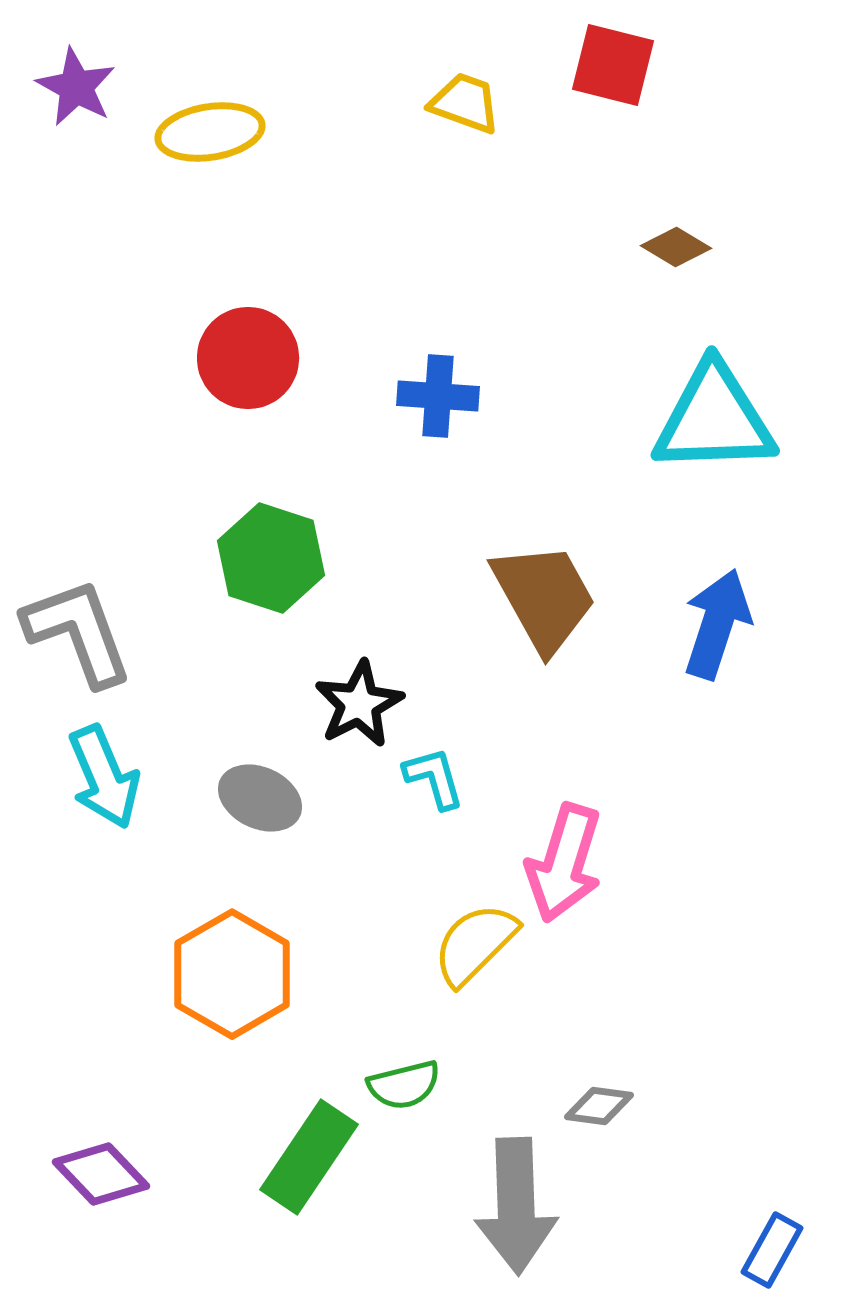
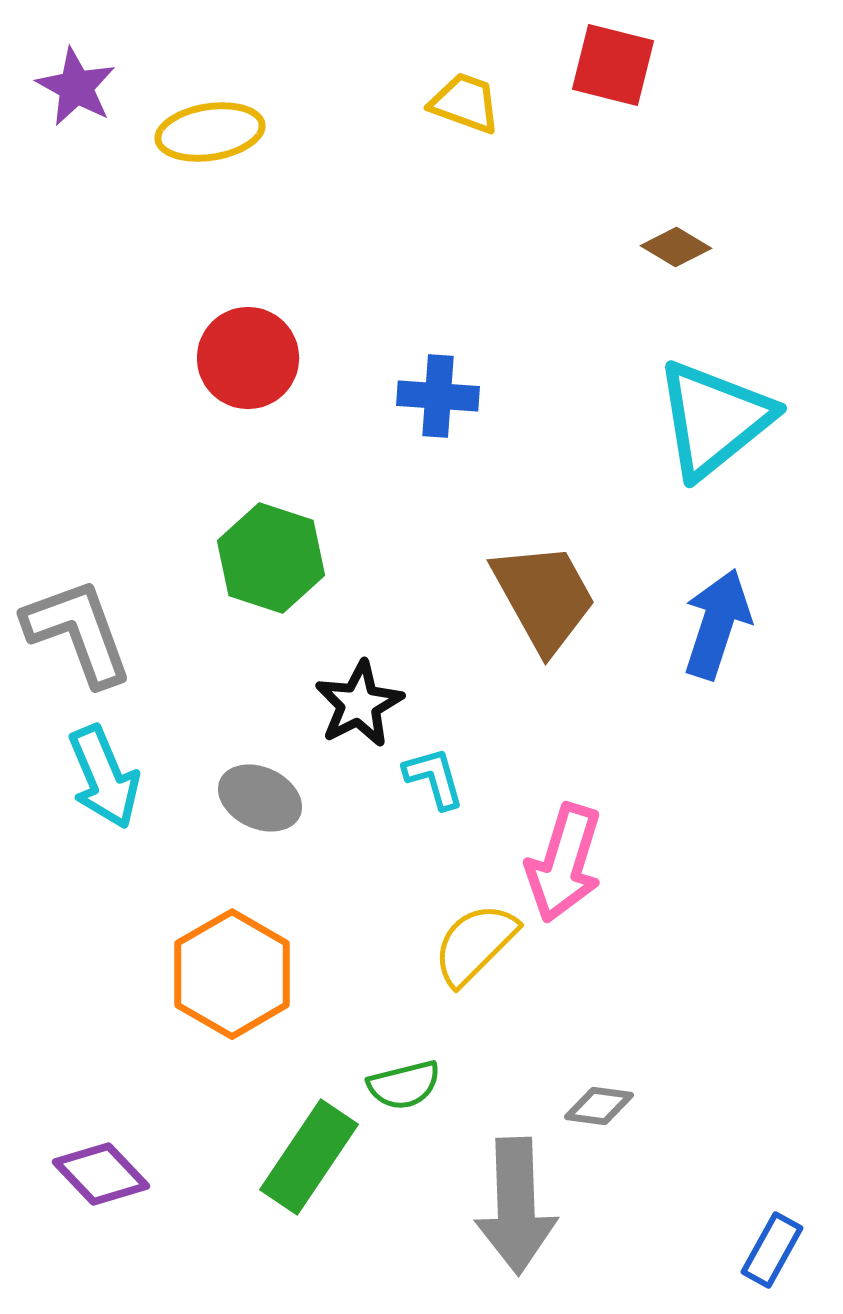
cyan triangle: rotated 37 degrees counterclockwise
